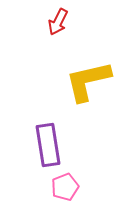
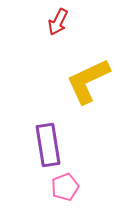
yellow L-shape: rotated 12 degrees counterclockwise
